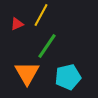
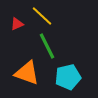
yellow line: moved 1 px right, 1 px down; rotated 75 degrees counterclockwise
green line: rotated 60 degrees counterclockwise
orange triangle: rotated 40 degrees counterclockwise
